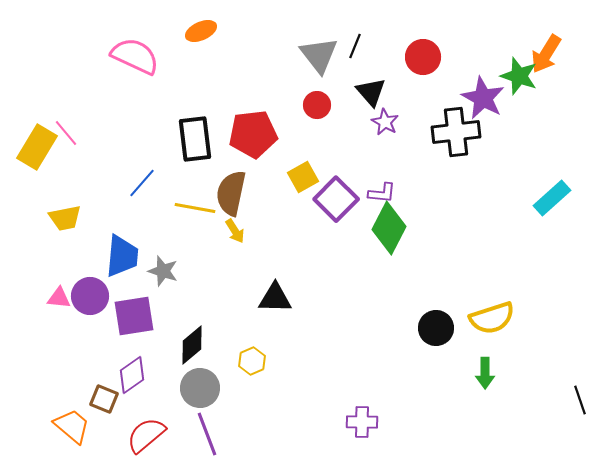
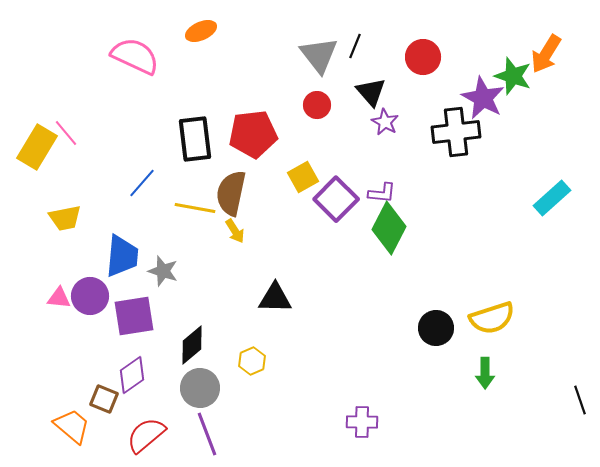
green star at (519, 76): moved 6 px left
